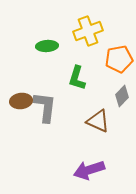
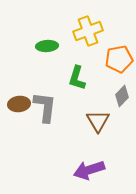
brown ellipse: moved 2 px left, 3 px down
brown triangle: rotated 35 degrees clockwise
